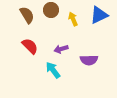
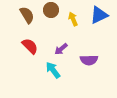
purple arrow: rotated 24 degrees counterclockwise
